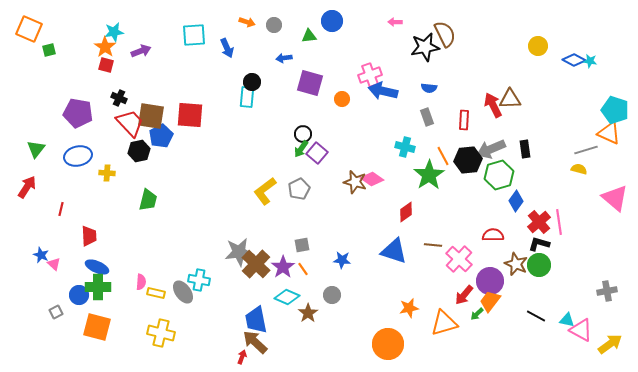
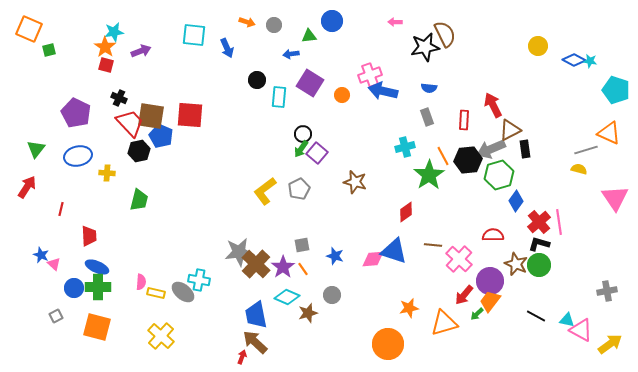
cyan square at (194, 35): rotated 10 degrees clockwise
blue arrow at (284, 58): moved 7 px right, 4 px up
black circle at (252, 82): moved 5 px right, 2 px up
purple square at (310, 83): rotated 16 degrees clockwise
cyan rectangle at (247, 97): moved 32 px right
orange circle at (342, 99): moved 4 px up
brown triangle at (510, 99): moved 31 px down; rotated 25 degrees counterclockwise
cyan pentagon at (615, 110): moved 1 px right, 20 px up
purple pentagon at (78, 113): moved 2 px left; rotated 16 degrees clockwise
blue pentagon at (161, 136): rotated 20 degrees counterclockwise
cyan cross at (405, 147): rotated 30 degrees counterclockwise
pink diamond at (372, 179): moved 1 px right, 80 px down; rotated 40 degrees counterclockwise
pink triangle at (615, 198): rotated 16 degrees clockwise
green trapezoid at (148, 200): moved 9 px left
blue star at (342, 260): moved 7 px left, 4 px up; rotated 12 degrees clockwise
gray ellipse at (183, 292): rotated 15 degrees counterclockwise
blue circle at (79, 295): moved 5 px left, 7 px up
gray square at (56, 312): moved 4 px down
brown star at (308, 313): rotated 18 degrees clockwise
blue trapezoid at (256, 320): moved 5 px up
yellow cross at (161, 333): moved 3 px down; rotated 28 degrees clockwise
